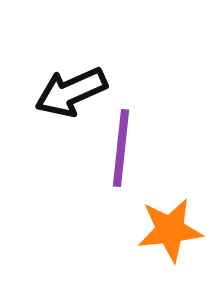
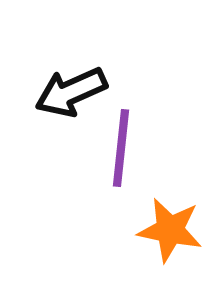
orange star: rotated 18 degrees clockwise
